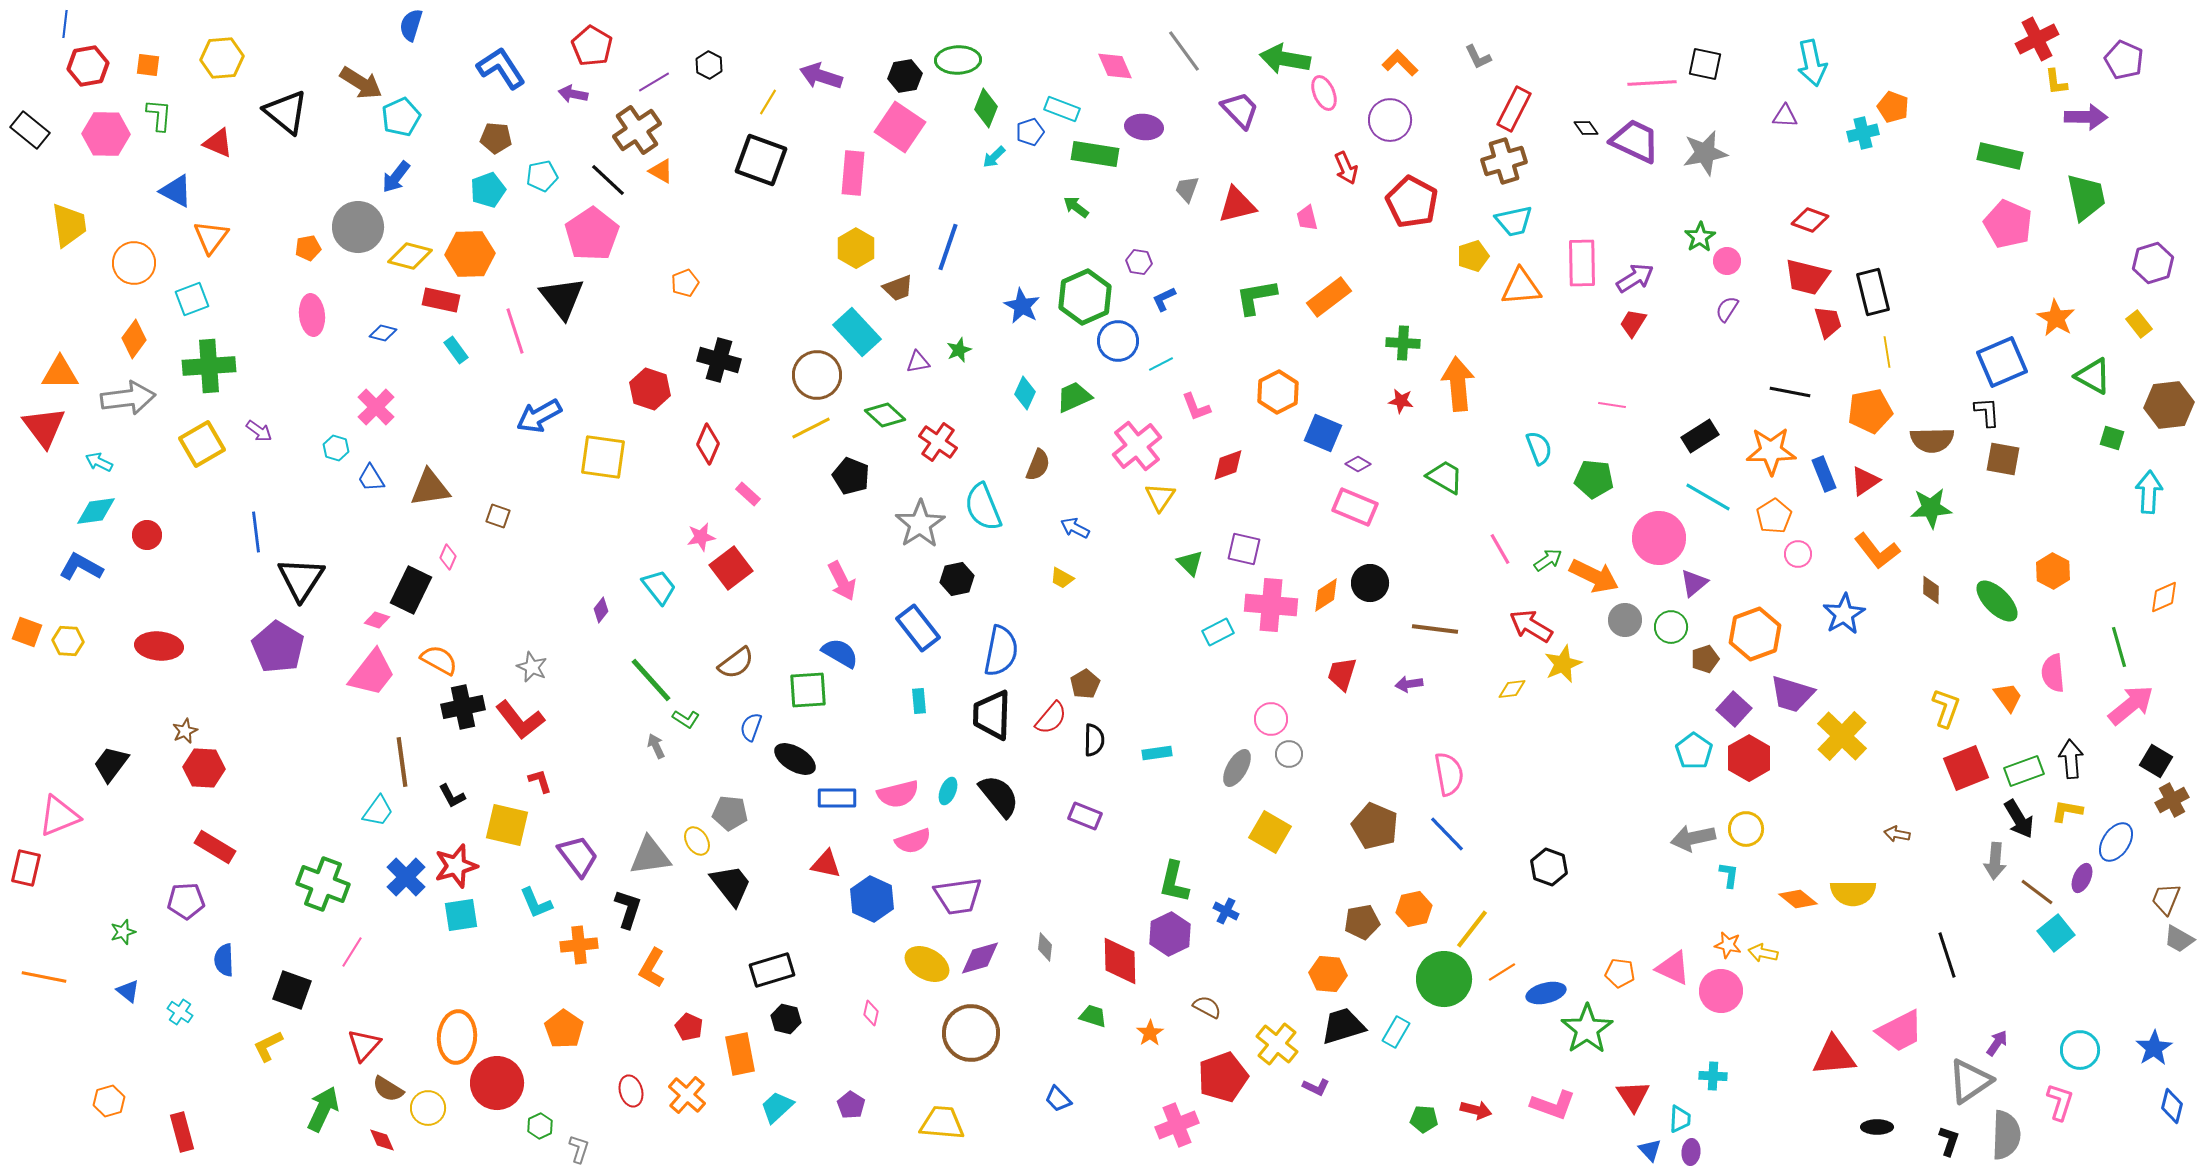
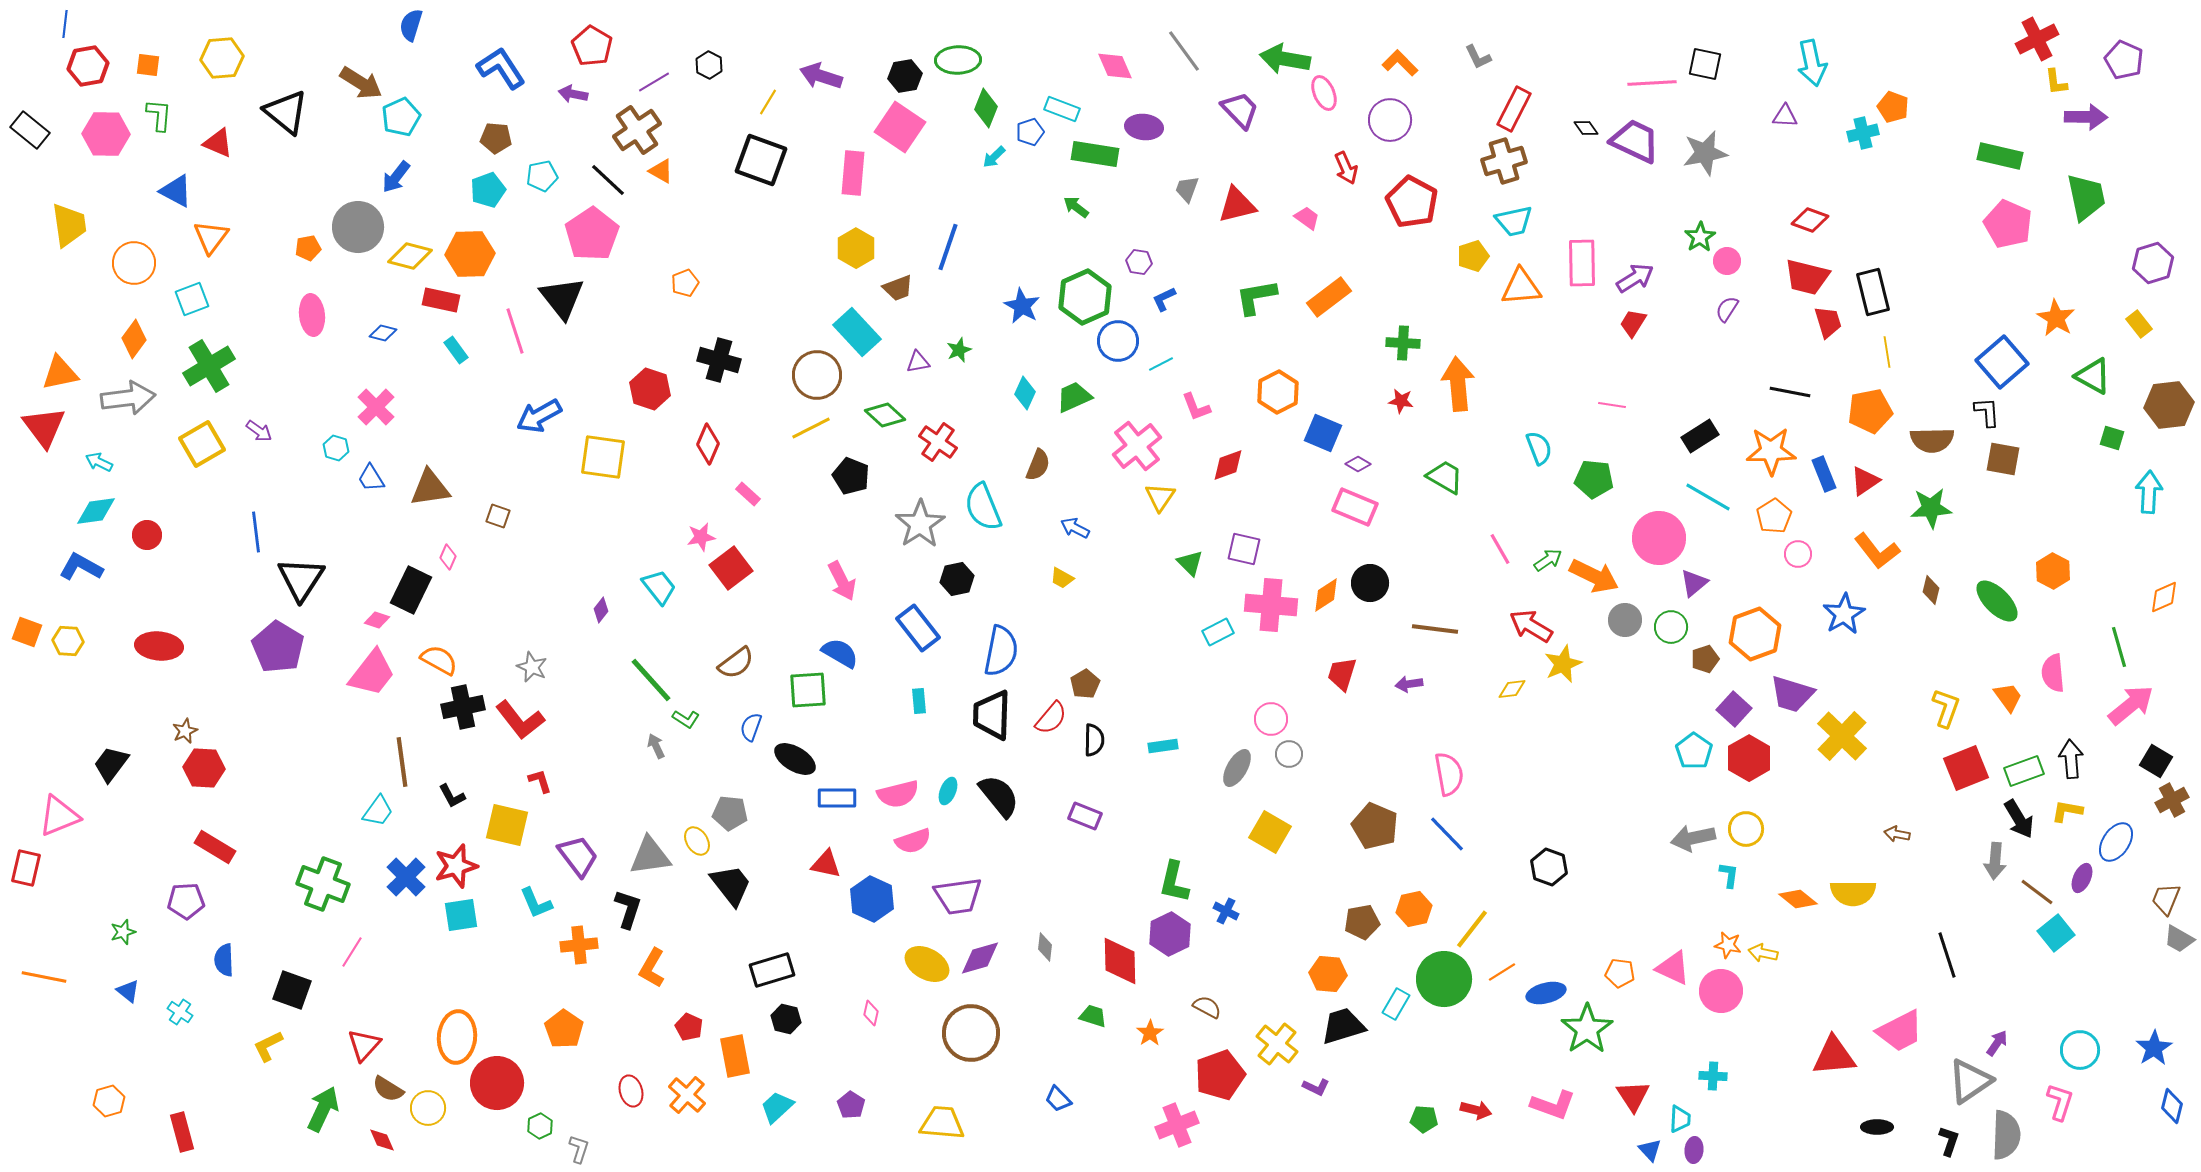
pink trapezoid at (1307, 218): rotated 140 degrees clockwise
blue square at (2002, 362): rotated 18 degrees counterclockwise
green cross at (209, 366): rotated 27 degrees counterclockwise
orange triangle at (60, 373): rotated 12 degrees counterclockwise
brown diamond at (1931, 590): rotated 12 degrees clockwise
cyan rectangle at (1157, 753): moved 6 px right, 7 px up
cyan rectangle at (1396, 1032): moved 28 px up
orange rectangle at (740, 1054): moved 5 px left, 2 px down
red pentagon at (1223, 1077): moved 3 px left, 2 px up
purple ellipse at (1691, 1152): moved 3 px right, 2 px up
